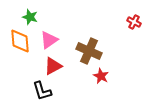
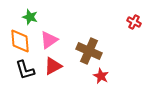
black L-shape: moved 17 px left, 21 px up
